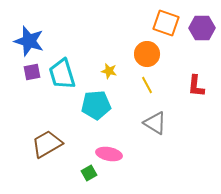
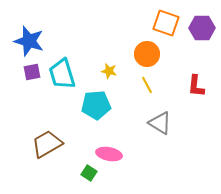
gray triangle: moved 5 px right
green square: rotated 28 degrees counterclockwise
